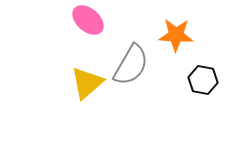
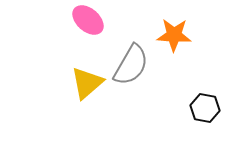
orange star: moved 2 px left
black hexagon: moved 2 px right, 28 px down
